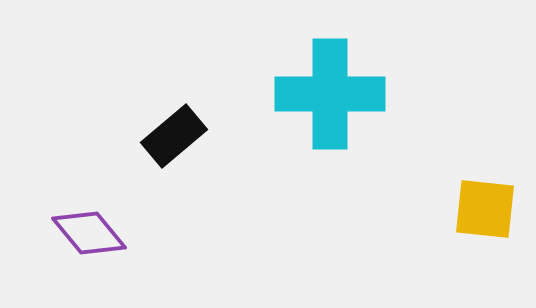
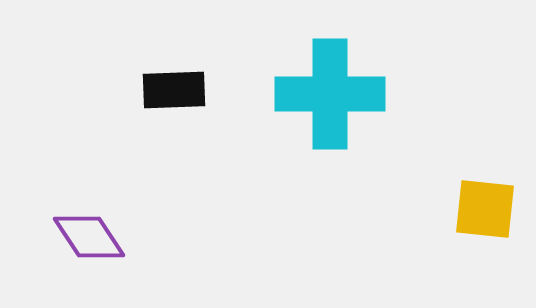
black rectangle: moved 46 px up; rotated 38 degrees clockwise
purple diamond: moved 4 px down; rotated 6 degrees clockwise
